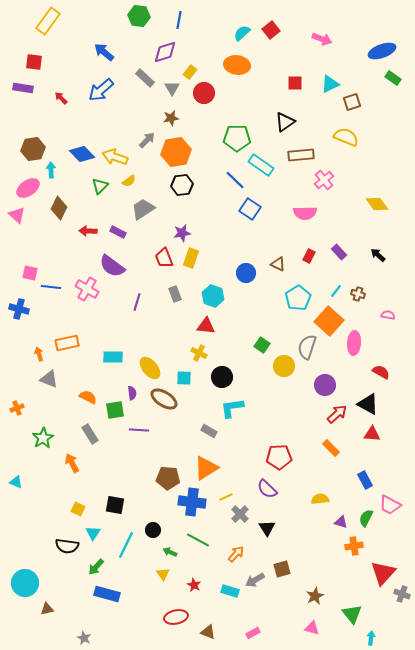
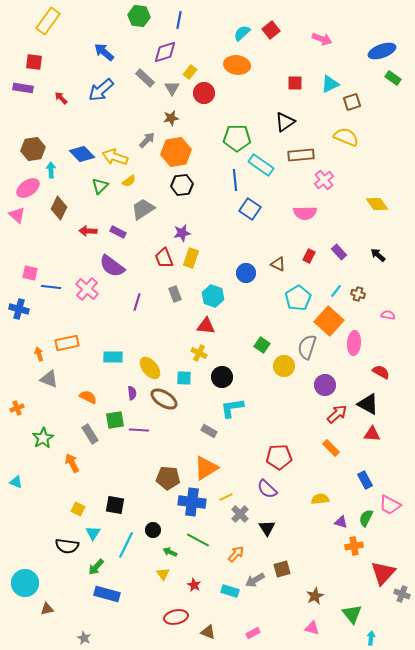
blue line at (235, 180): rotated 40 degrees clockwise
pink cross at (87, 289): rotated 10 degrees clockwise
green square at (115, 410): moved 10 px down
